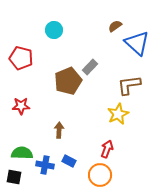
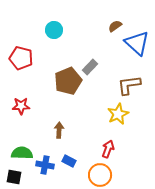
red arrow: moved 1 px right
